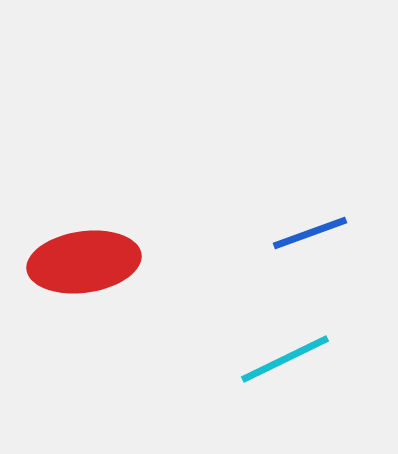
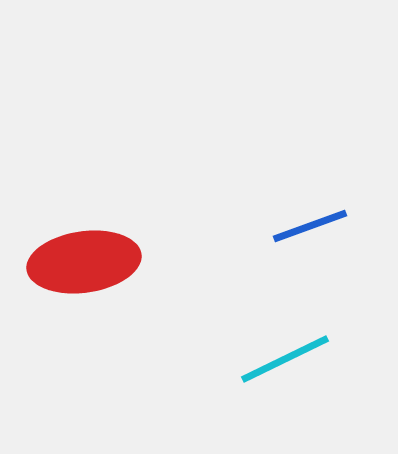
blue line: moved 7 px up
